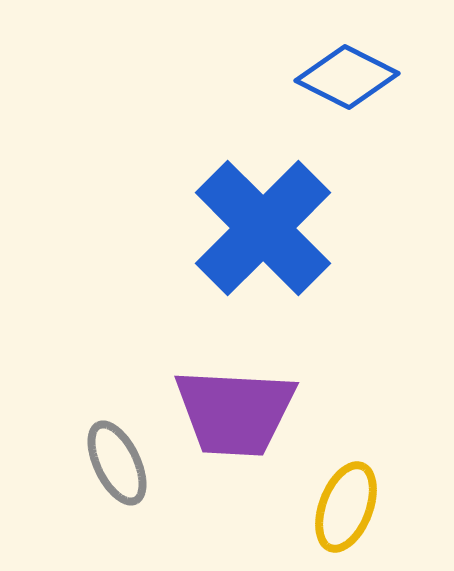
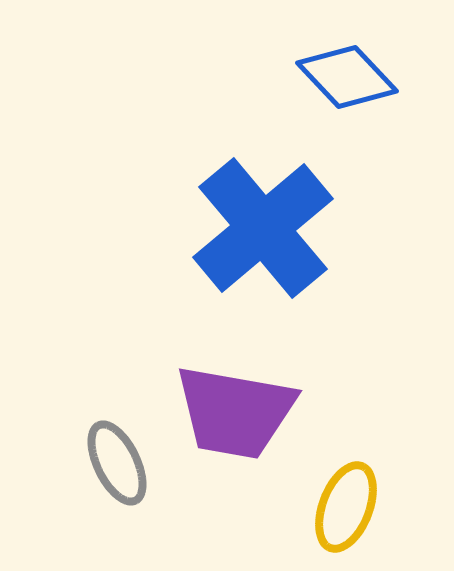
blue diamond: rotated 20 degrees clockwise
blue cross: rotated 5 degrees clockwise
purple trapezoid: rotated 7 degrees clockwise
